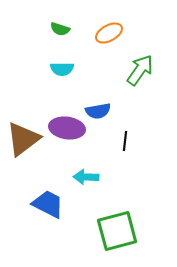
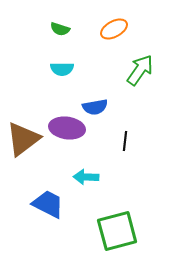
orange ellipse: moved 5 px right, 4 px up
blue semicircle: moved 3 px left, 4 px up
